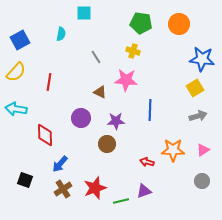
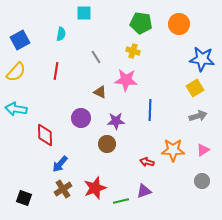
red line: moved 7 px right, 11 px up
black square: moved 1 px left, 18 px down
